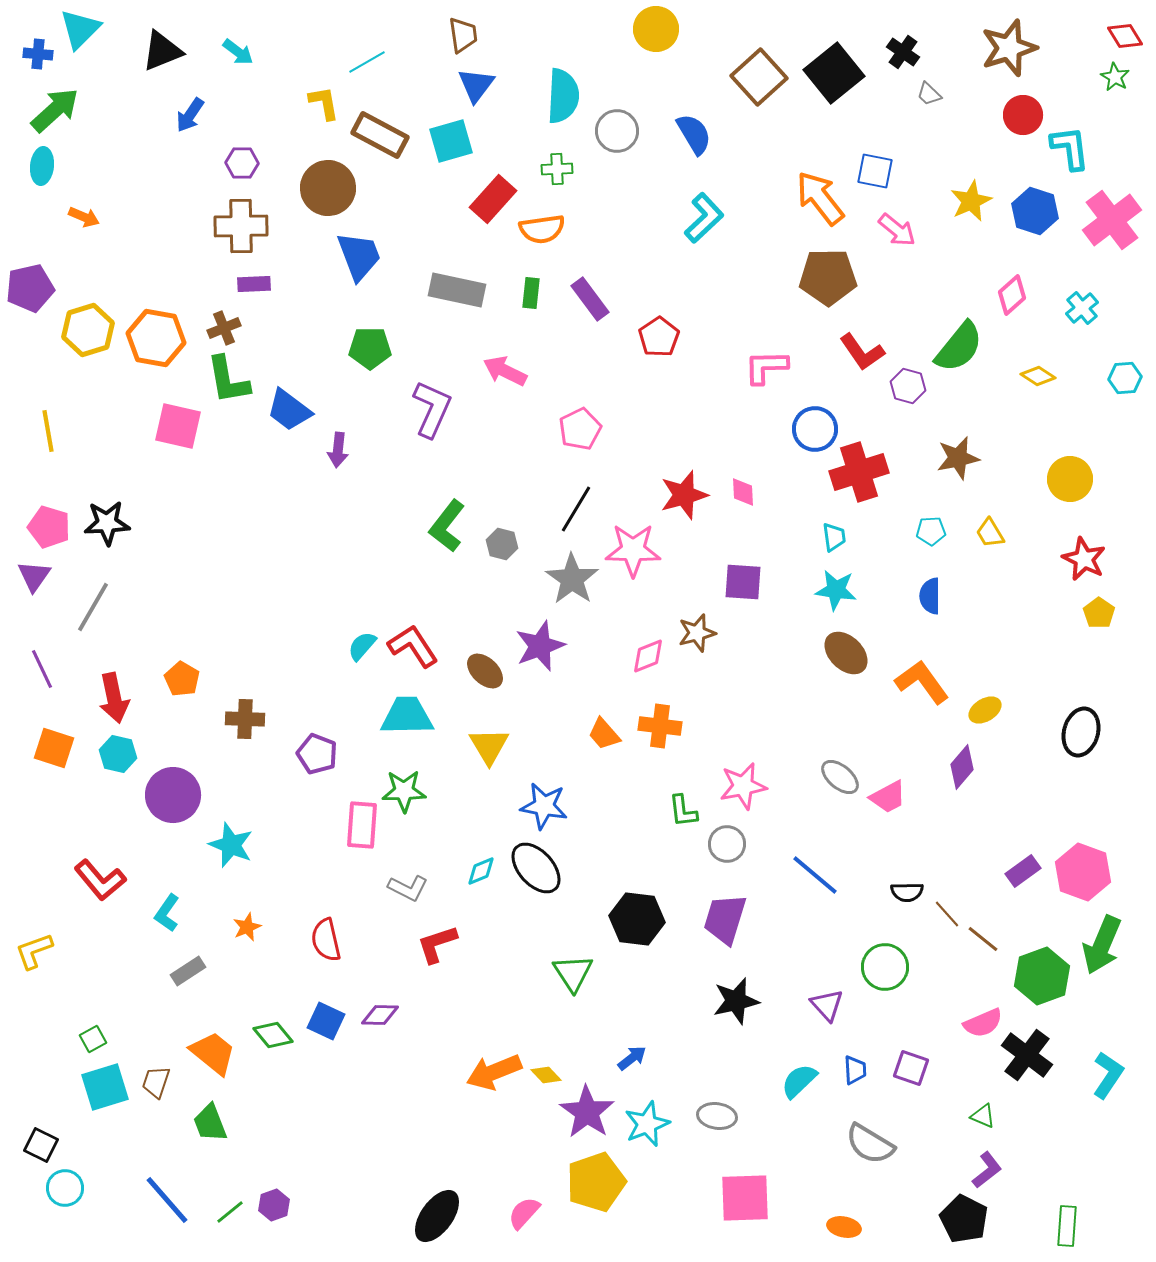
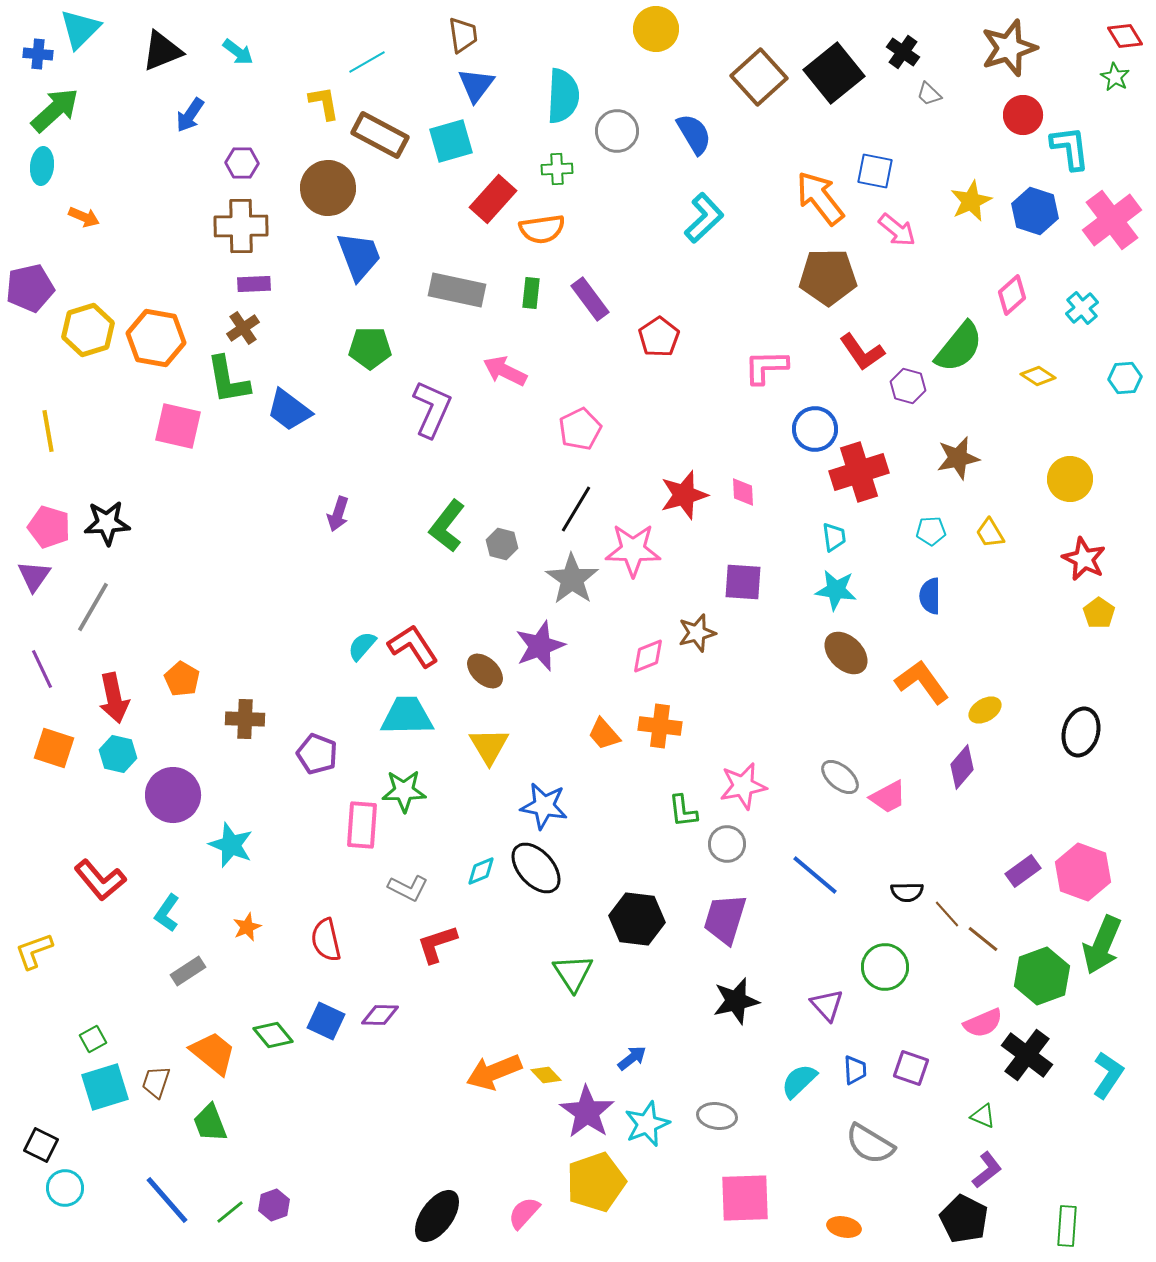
brown cross at (224, 328): moved 19 px right; rotated 12 degrees counterclockwise
purple arrow at (338, 450): moved 64 px down; rotated 12 degrees clockwise
